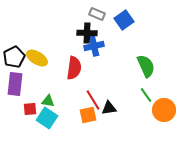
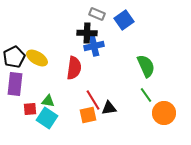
orange circle: moved 3 px down
